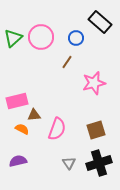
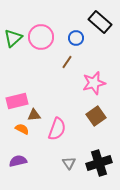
brown square: moved 14 px up; rotated 18 degrees counterclockwise
